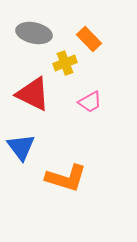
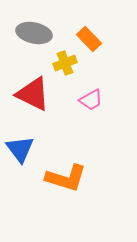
pink trapezoid: moved 1 px right, 2 px up
blue triangle: moved 1 px left, 2 px down
